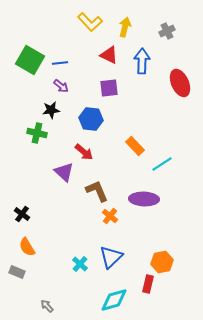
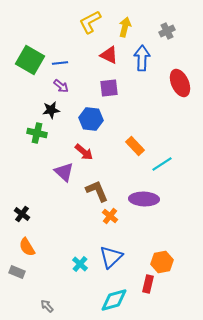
yellow L-shape: rotated 105 degrees clockwise
blue arrow: moved 3 px up
